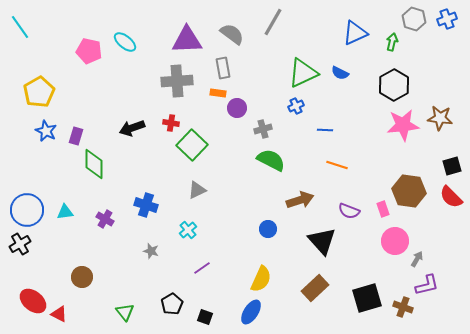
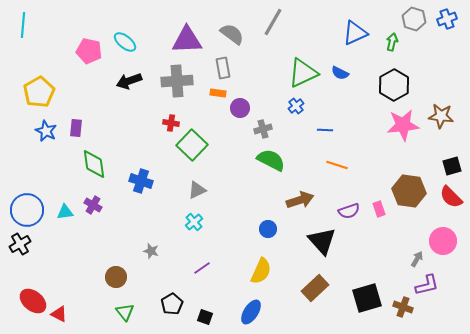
cyan line at (20, 27): moved 3 px right, 2 px up; rotated 40 degrees clockwise
blue cross at (296, 106): rotated 14 degrees counterclockwise
purple circle at (237, 108): moved 3 px right
brown star at (440, 118): moved 1 px right, 2 px up
black arrow at (132, 128): moved 3 px left, 47 px up
purple rectangle at (76, 136): moved 8 px up; rotated 12 degrees counterclockwise
green diamond at (94, 164): rotated 8 degrees counterclockwise
blue cross at (146, 205): moved 5 px left, 24 px up
pink rectangle at (383, 209): moved 4 px left
purple semicircle at (349, 211): rotated 40 degrees counterclockwise
purple cross at (105, 219): moved 12 px left, 14 px up
cyan cross at (188, 230): moved 6 px right, 8 px up
pink circle at (395, 241): moved 48 px right
brown circle at (82, 277): moved 34 px right
yellow semicircle at (261, 279): moved 8 px up
